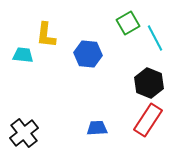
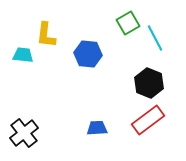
red rectangle: rotated 20 degrees clockwise
